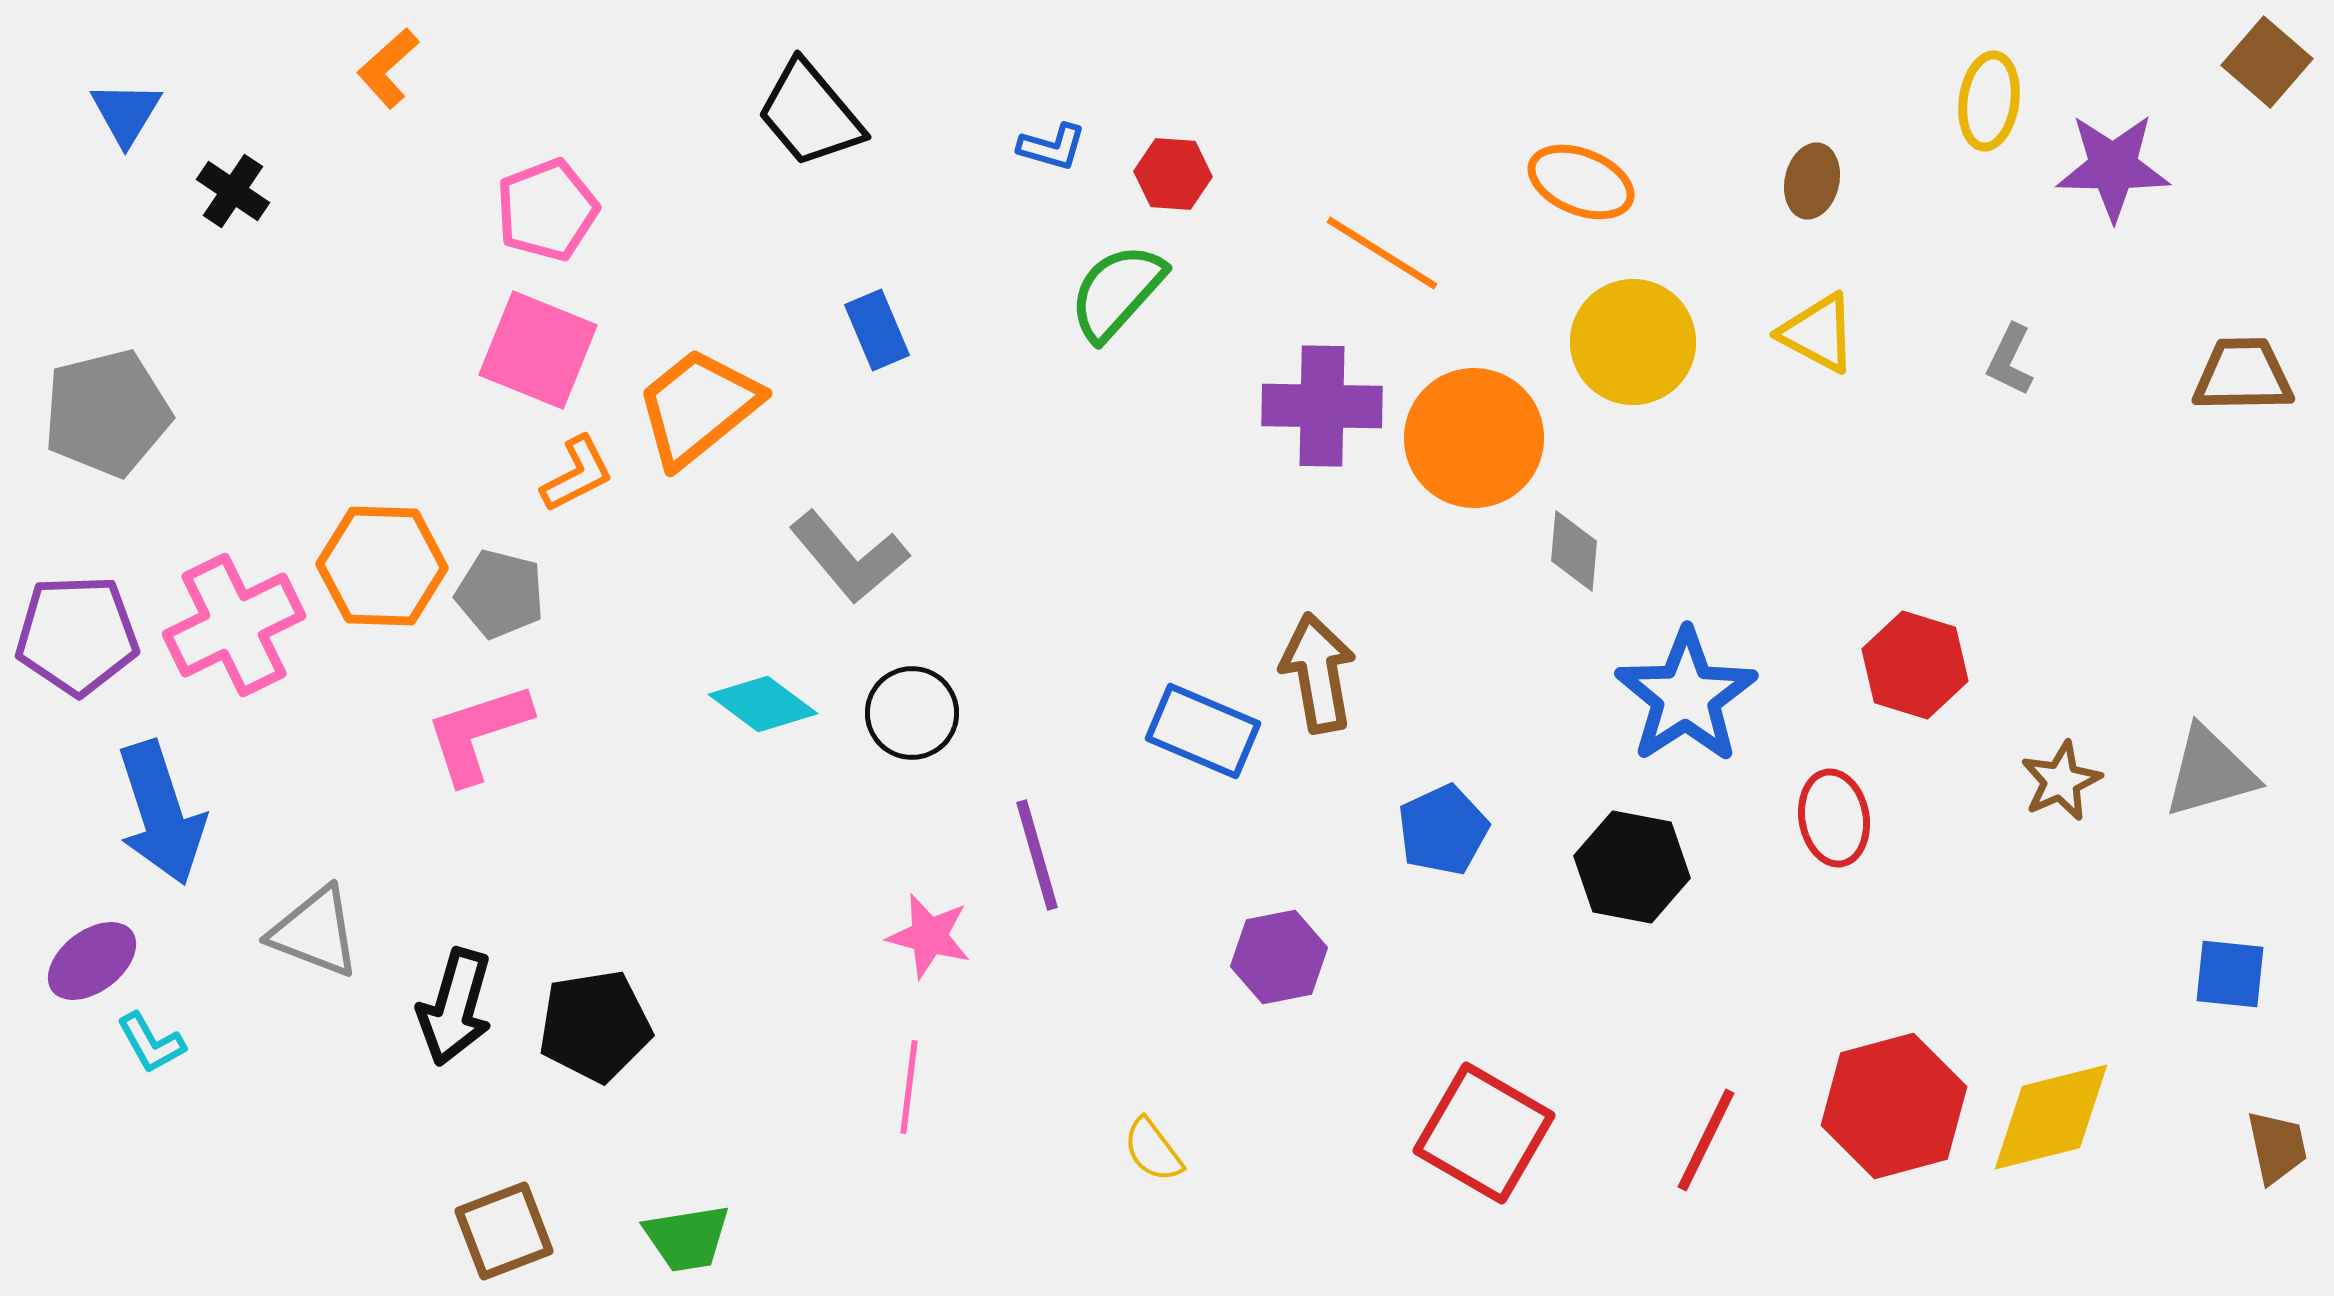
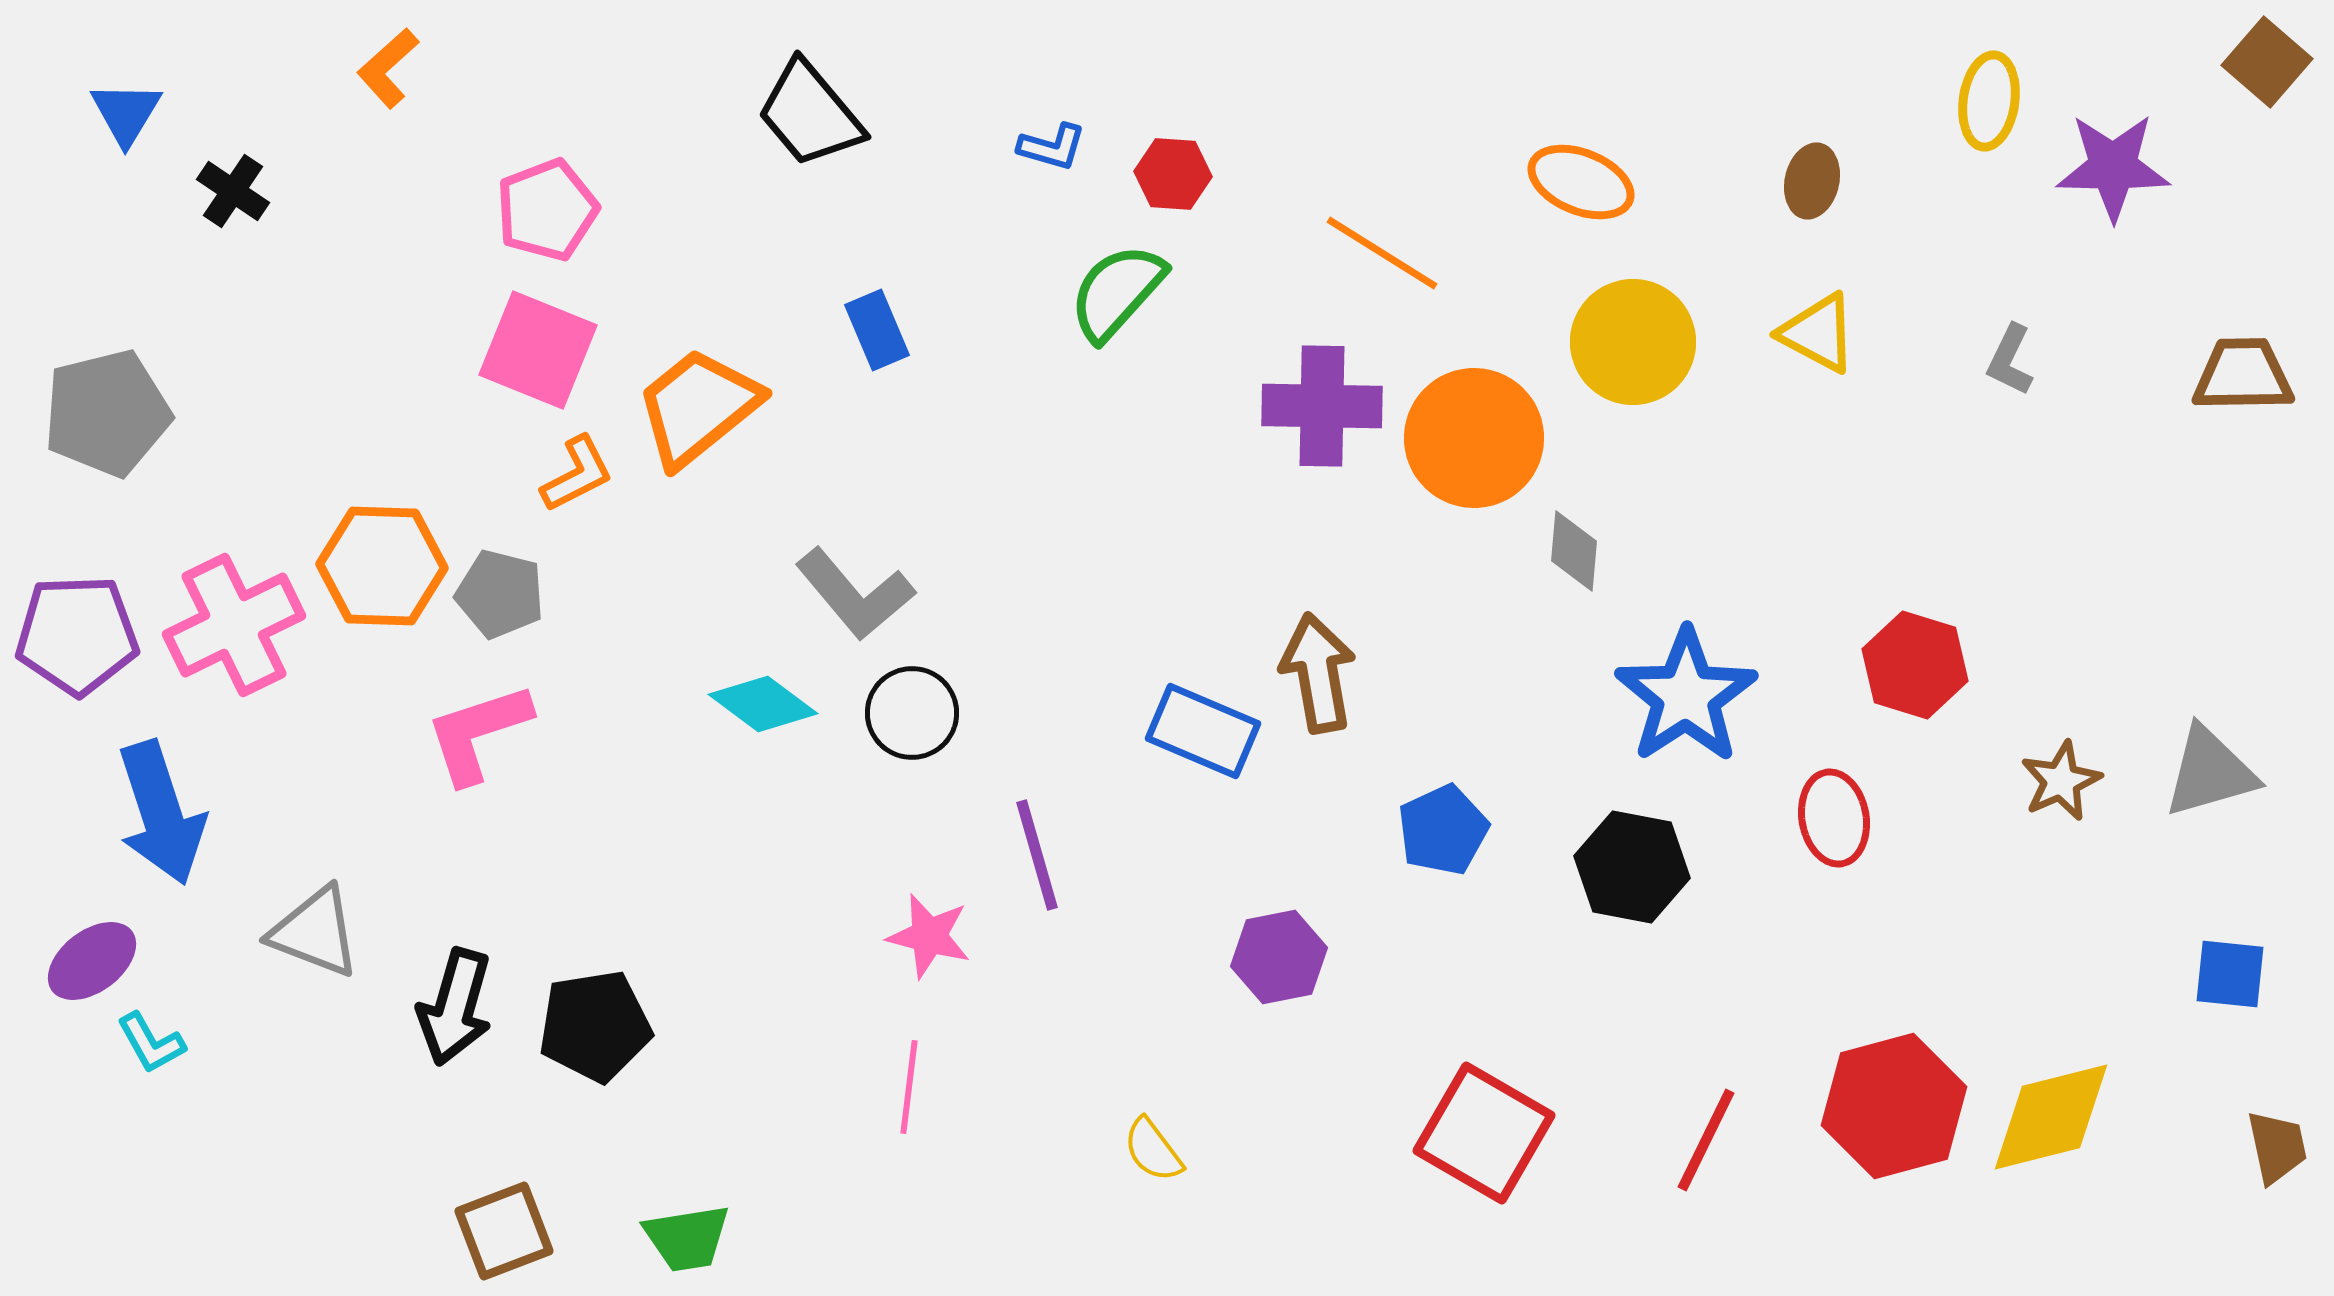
gray L-shape at (849, 557): moved 6 px right, 37 px down
